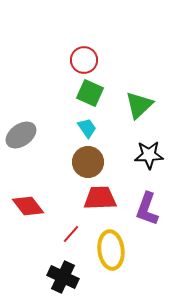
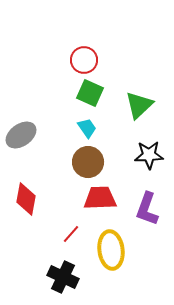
red diamond: moved 2 px left, 7 px up; rotated 48 degrees clockwise
